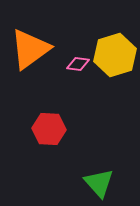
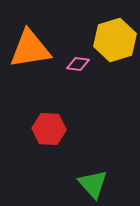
orange triangle: rotated 27 degrees clockwise
yellow hexagon: moved 15 px up
green triangle: moved 6 px left, 1 px down
